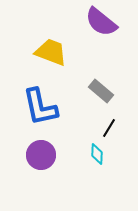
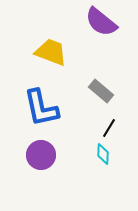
blue L-shape: moved 1 px right, 1 px down
cyan diamond: moved 6 px right
